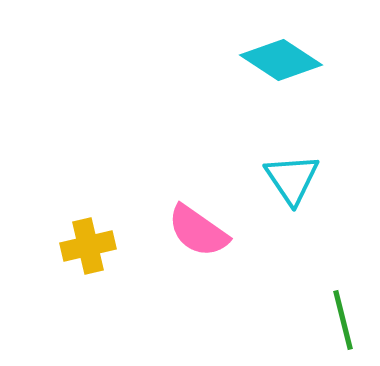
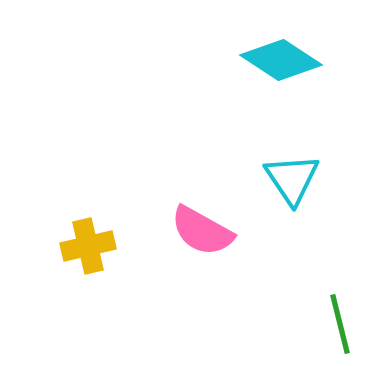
pink semicircle: moved 4 px right; rotated 6 degrees counterclockwise
green line: moved 3 px left, 4 px down
